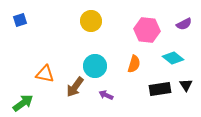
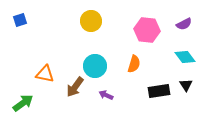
cyan diamond: moved 12 px right, 1 px up; rotated 15 degrees clockwise
black rectangle: moved 1 px left, 2 px down
